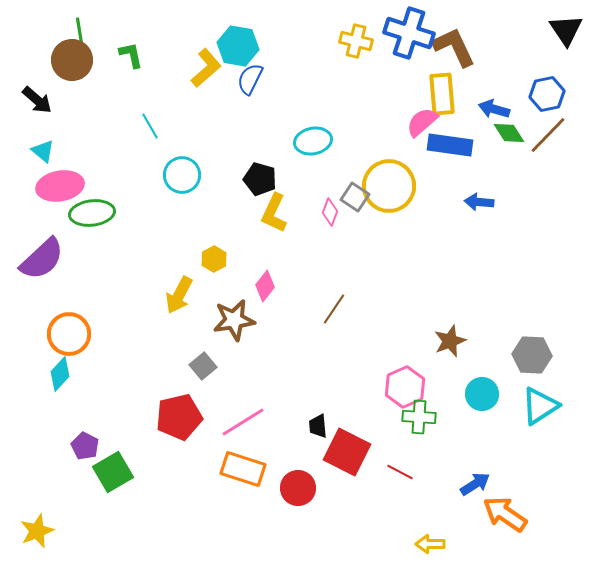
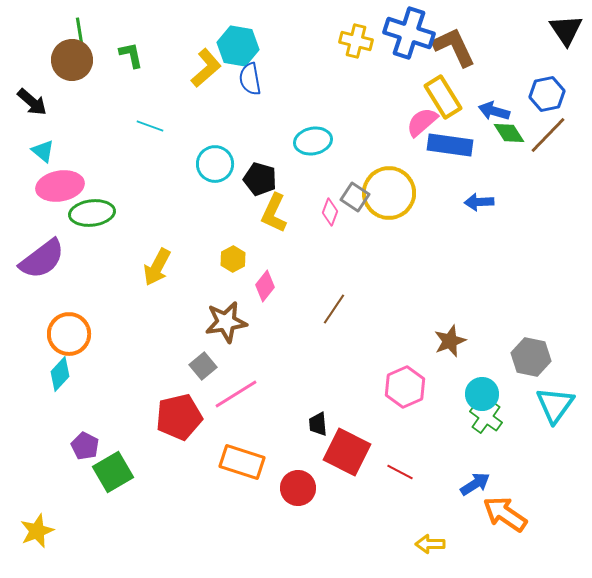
blue semicircle at (250, 79): rotated 36 degrees counterclockwise
yellow rectangle at (442, 94): moved 1 px right, 3 px down; rotated 27 degrees counterclockwise
black arrow at (37, 100): moved 5 px left, 2 px down
blue arrow at (494, 109): moved 2 px down
cyan line at (150, 126): rotated 40 degrees counterclockwise
cyan circle at (182, 175): moved 33 px right, 11 px up
yellow circle at (389, 186): moved 7 px down
blue arrow at (479, 202): rotated 8 degrees counterclockwise
purple semicircle at (42, 259): rotated 6 degrees clockwise
yellow hexagon at (214, 259): moved 19 px right
yellow arrow at (179, 295): moved 22 px left, 28 px up
brown star at (234, 320): moved 8 px left, 2 px down
gray hexagon at (532, 355): moved 1 px left, 2 px down; rotated 9 degrees clockwise
cyan triangle at (540, 406): moved 15 px right, 1 px up; rotated 21 degrees counterclockwise
green cross at (419, 417): moved 67 px right; rotated 32 degrees clockwise
pink line at (243, 422): moved 7 px left, 28 px up
black trapezoid at (318, 426): moved 2 px up
orange rectangle at (243, 469): moved 1 px left, 7 px up
